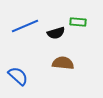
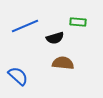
black semicircle: moved 1 px left, 5 px down
